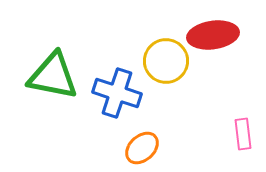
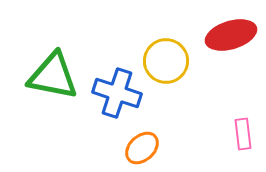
red ellipse: moved 18 px right; rotated 9 degrees counterclockwise
